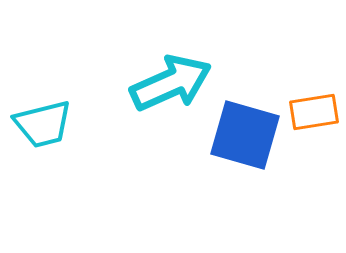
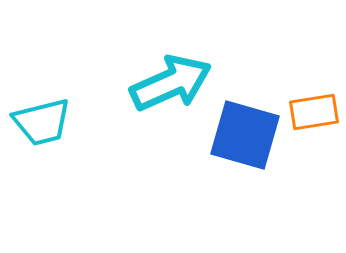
cyan trapezoid: moved 1 px left, 2 px up
